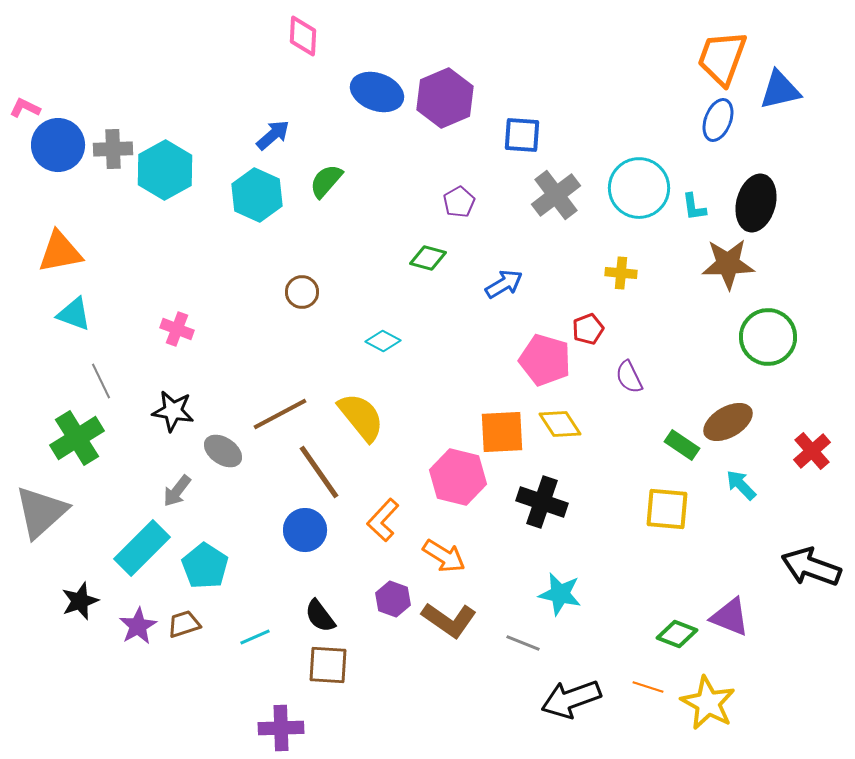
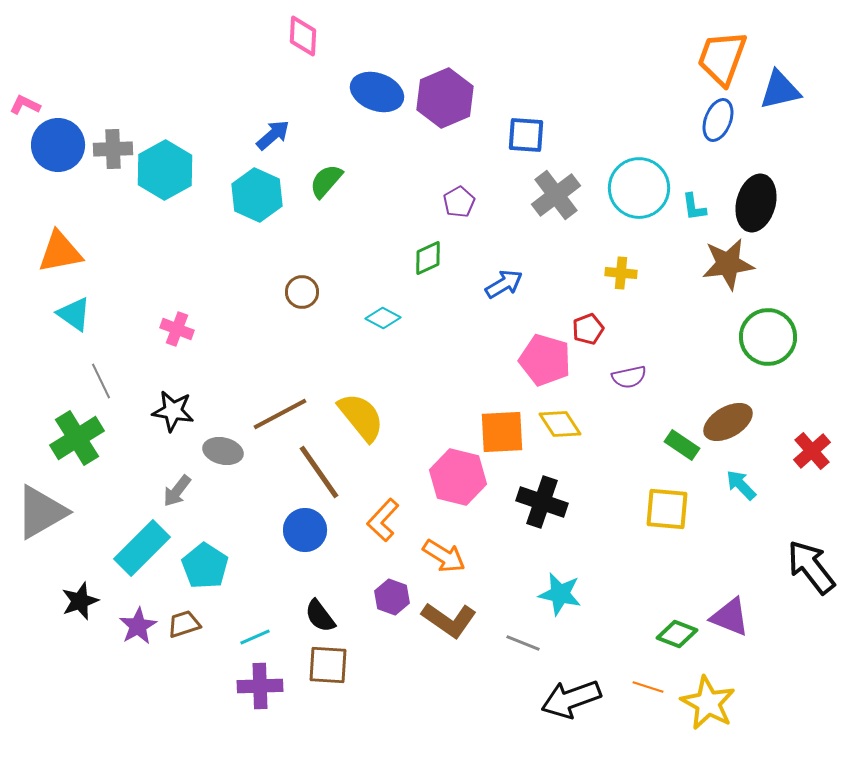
pink L-shape at (25, 108): moved 3 px up
blue square at (522, 135): moved 4 px right
green diamond at (428, 258): rotated 39 degrees counterclockwise
brown star at (728, 264): rotated 6 degrees counterclockwise
cyan triangle at (74, 314): rotated 15 degrees clockwise
cyan diamond at (383, 341): moved 23 px up
purple semicircle at (629, 377): rotated 76 degrees counterclockwise
gray ellipse at (223, 451): rotated 21 degrees counterclockwise
gray triangle at (41, 512): rotated 12 degrees clockwise
black arrow at (811, 567): rotated 32 degrees clockwise
purple hexagon at (393, 599): moved 1 px left, 2 px up
purple cross at (281, 728): moved 21 px left, 42 px up
